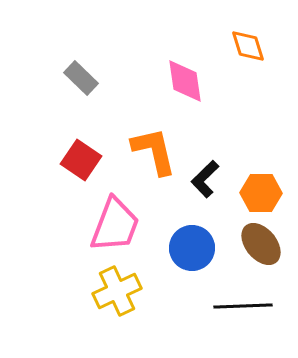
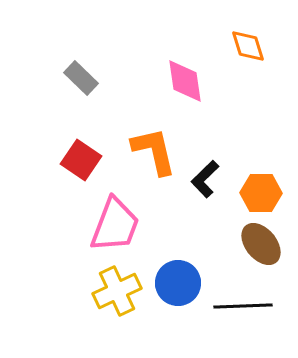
blue circle: moved 14 px left, 35 px down
